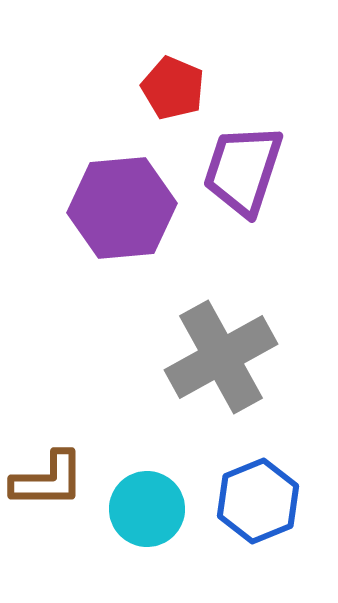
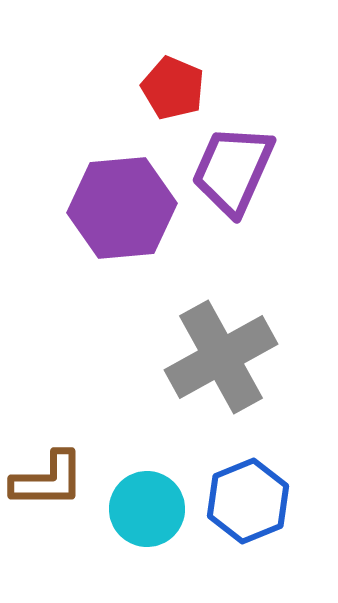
purple trapezoid: moved 10 px left; rotated 6 degrees clockwise
blue hexagon: moved 10 px left
